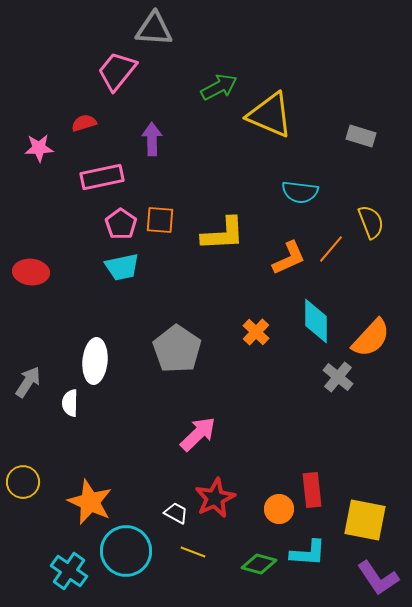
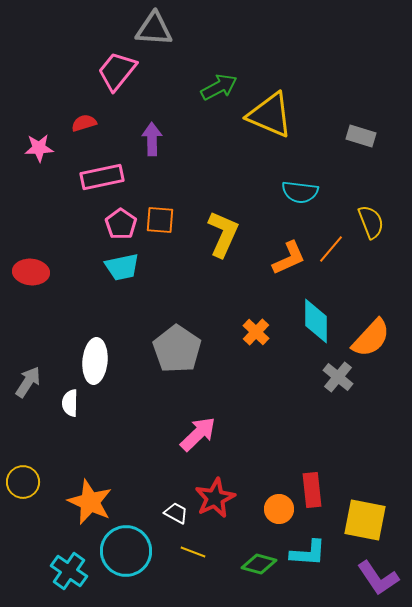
yellow L-shape: rotated 63 degrees counterclockwise
